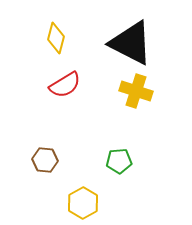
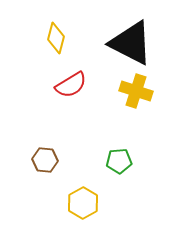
red semicircle: moved 6 px right
